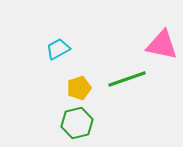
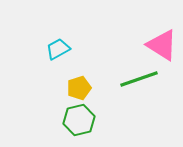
pink triangle: rotated 20 degrees clockwise
green line: moved 12 px right
green hexagon: moved 2 px right, 3 px up
